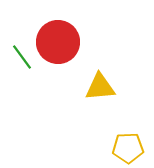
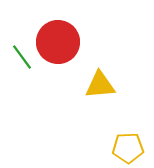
yellow triangle: moved 2 px up
